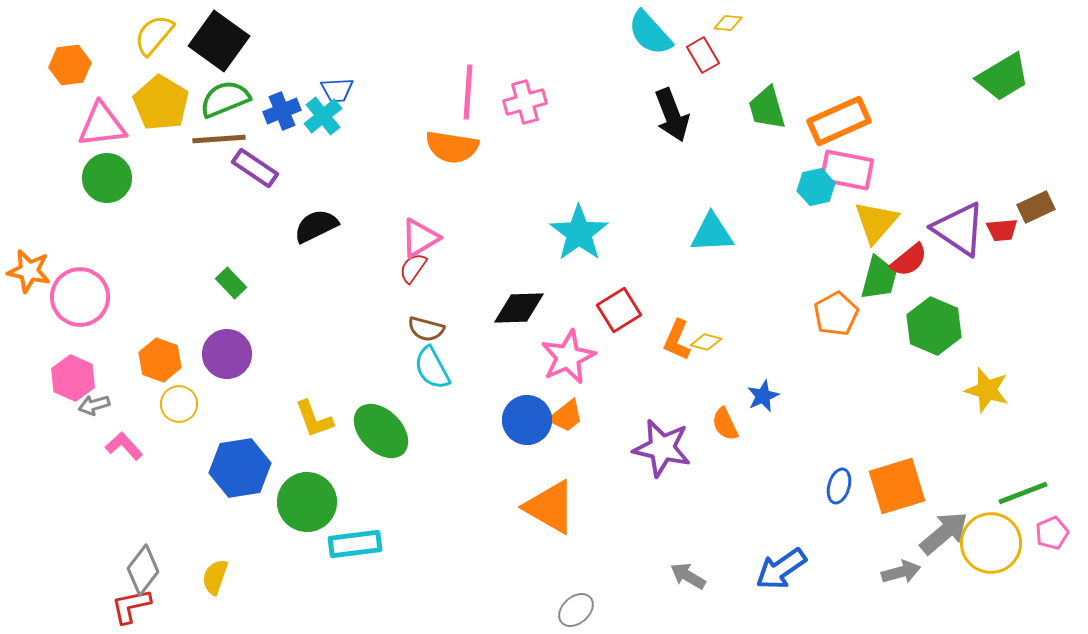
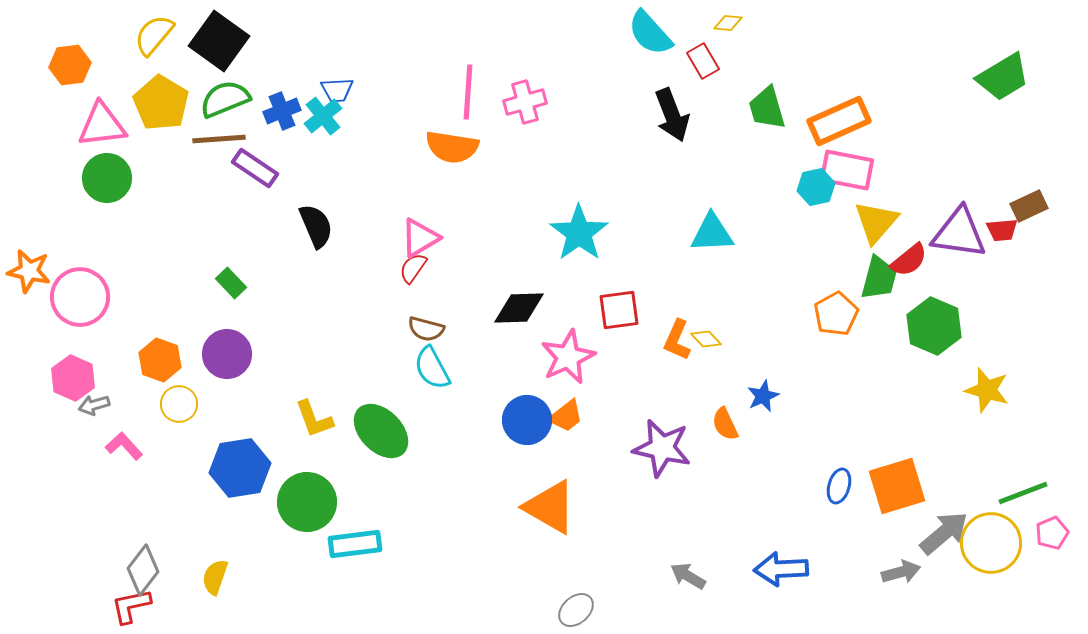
red rectangle at (703, 55): moved 6 px down
brown rectangle at (1036, 207): moved 7 px left, 1 px up
black semicircle at (316, 226): rotated 93 degrees clockwise
purple triangle at (959, 229): moved 4 px down; rotated 26 degrees counterclockwise
red square at (619, 310): rotated 24 degrees clockwise
yellow diamond at (706, 342): moved 3 px up; rotated 32 degrees clockwise
blue arrow at (781, 569): rotated 32 degrees clockwise
